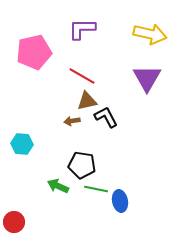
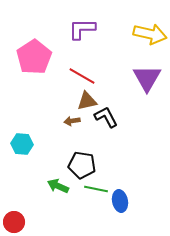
pink pentagon: moved 5 px down; rotated 20 degrees counterclockwise
